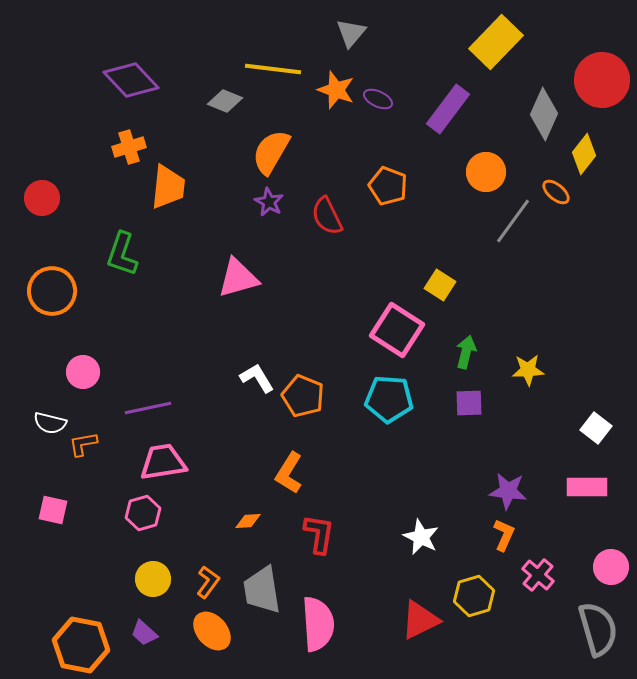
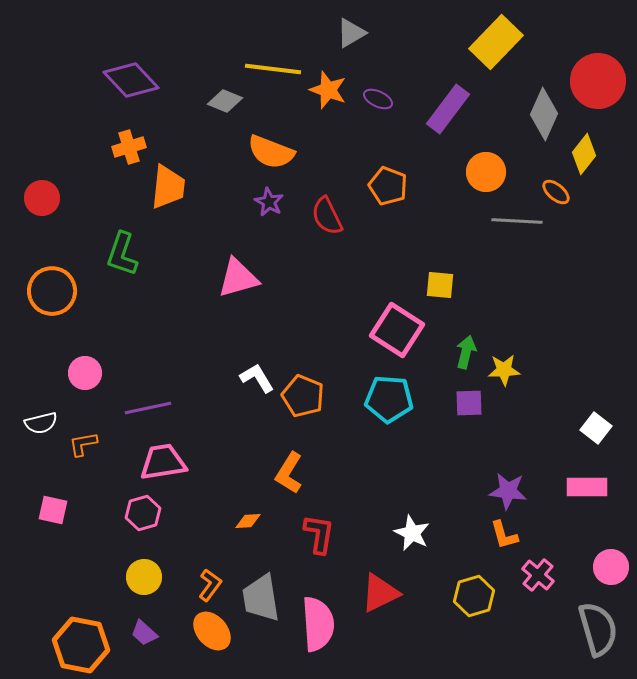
gray triangle at (351, 33): rotated 20 degrees clockwise
red circle at (602, 80): moved 4 px left, 1 px down
orange star at (336, 90): moved 8 px left
orange semicircle at (271, 152): rotated 99 degrees counterclockwise
gray line at (513, 221): moved 4 px right; rotated 57 degrees clockwise
yellow square at (440, 285): rotated 28 degrees counterclockwise
yellow star at (528, 370): moved 24 px left
pink circle at (83, 372): moved 2 px right, 1 px down
white semicircle at (50, 423): moved 9 px left; rotated 28 degrees counterclockwise
orange L-shape at (504, 535): rotated 140 degrees clockwise
white star at (421, 537): moved 9 px left, 4 px up
yellow circle at (153, 579): moved 9 px left, 2 px up
orange L-shape at (208, 582): moved 2 px right, 3 px down
gray trapezoid at (262, 590): moved 1 px left, 8 px down
red triangle at (420, 620): moved 40 px left, 27 px up
